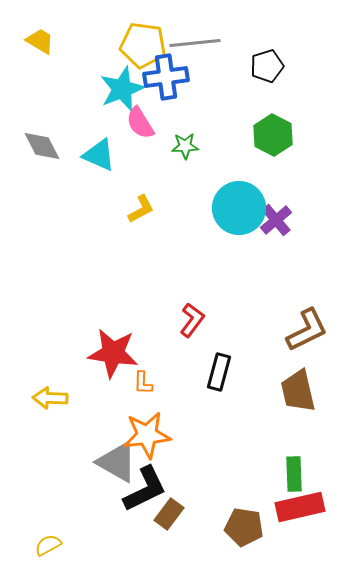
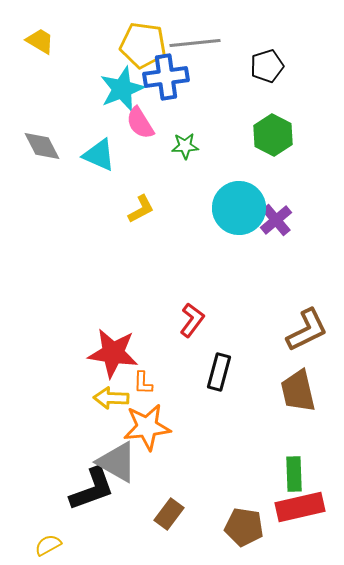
yellow arrow: moved 61 px right
orange star: moved 8 px up
black L-shape: moved 53 px left; rotated 6 degrees clockwise
